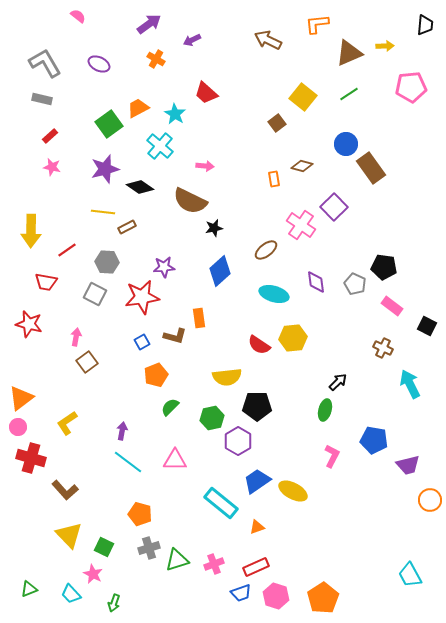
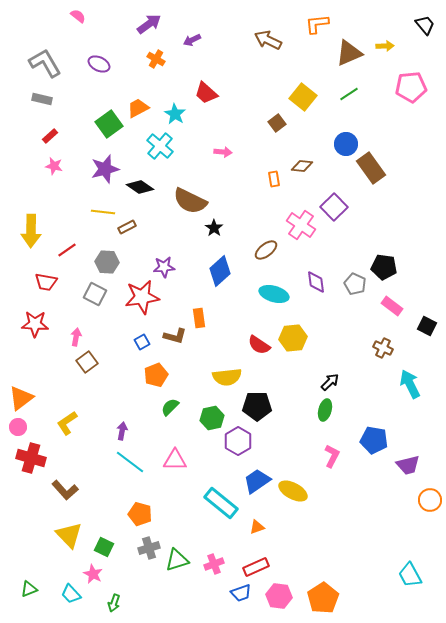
black trapezoid at (425, 25): rotated 45 degrees counterclockwise
pink arrow at (205, 166): moved 18 px right, 14 px up
brown diamond at (302, 166): rotated 10 degrees counterclockwise
pink star at (52, 167): moved 2 px right, 1 px up
black star at (214, 228): rotated 24 degrees counterclockwise
red star at (29, 324): moved 6 px right; rotated 12 degrees counterclockwise
black arrow at (338, 382): moved 8 px left
cyan line at (128, 462): moved 2 px right
pink hexagon at (276, 596): moved 3 px right; rotated 10 degrees counterclockwise
